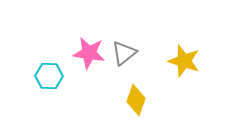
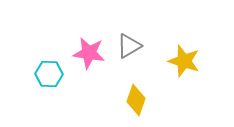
gray triangle: moved 5 px right, 7 px up; rotated 8 degrees clockwise
cyan hexagon: moved 2 px up
